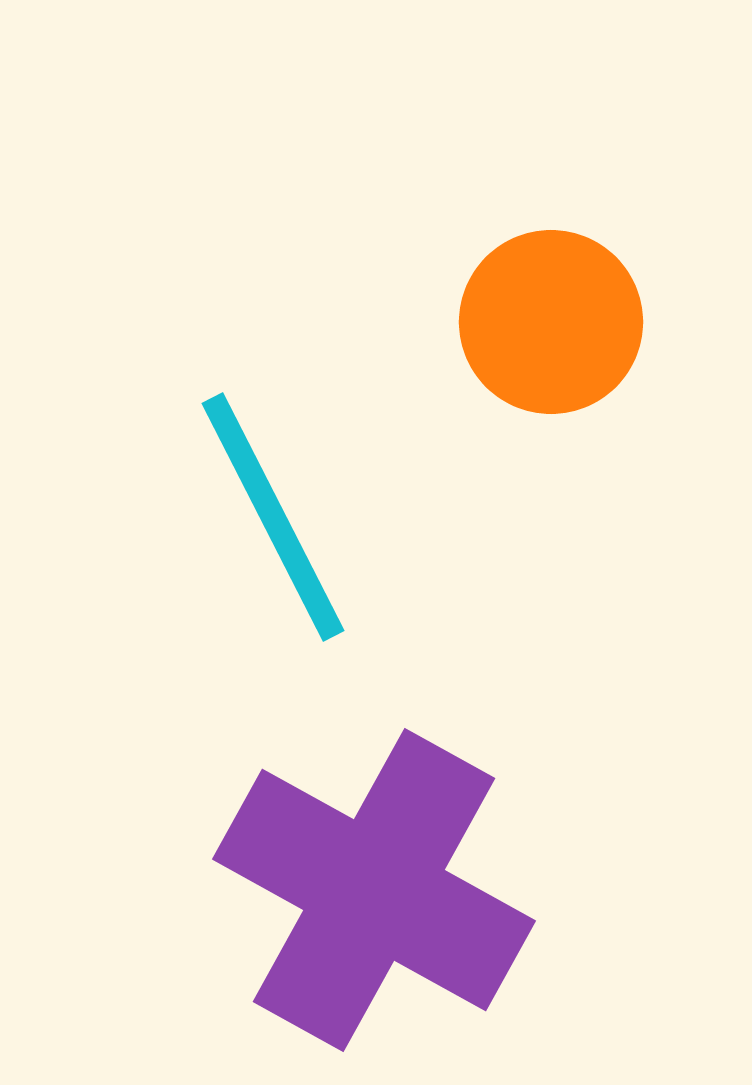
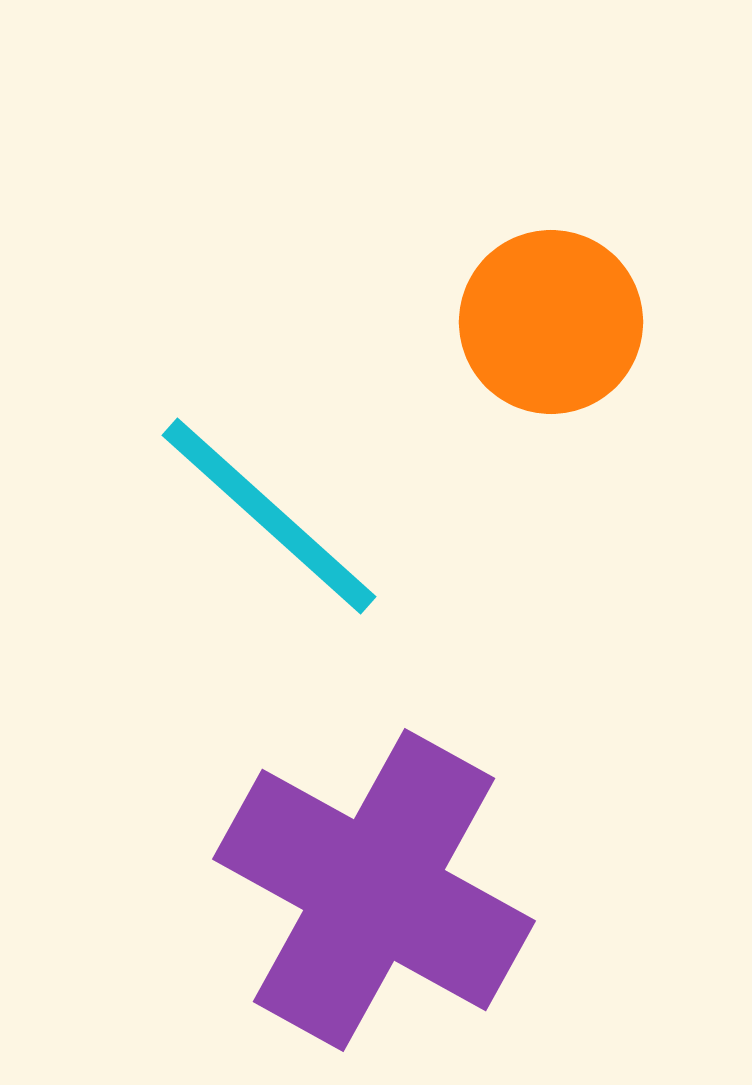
cyan line: moved 4 px left, 1 px up; rotated 21 degrees counterclockwise
